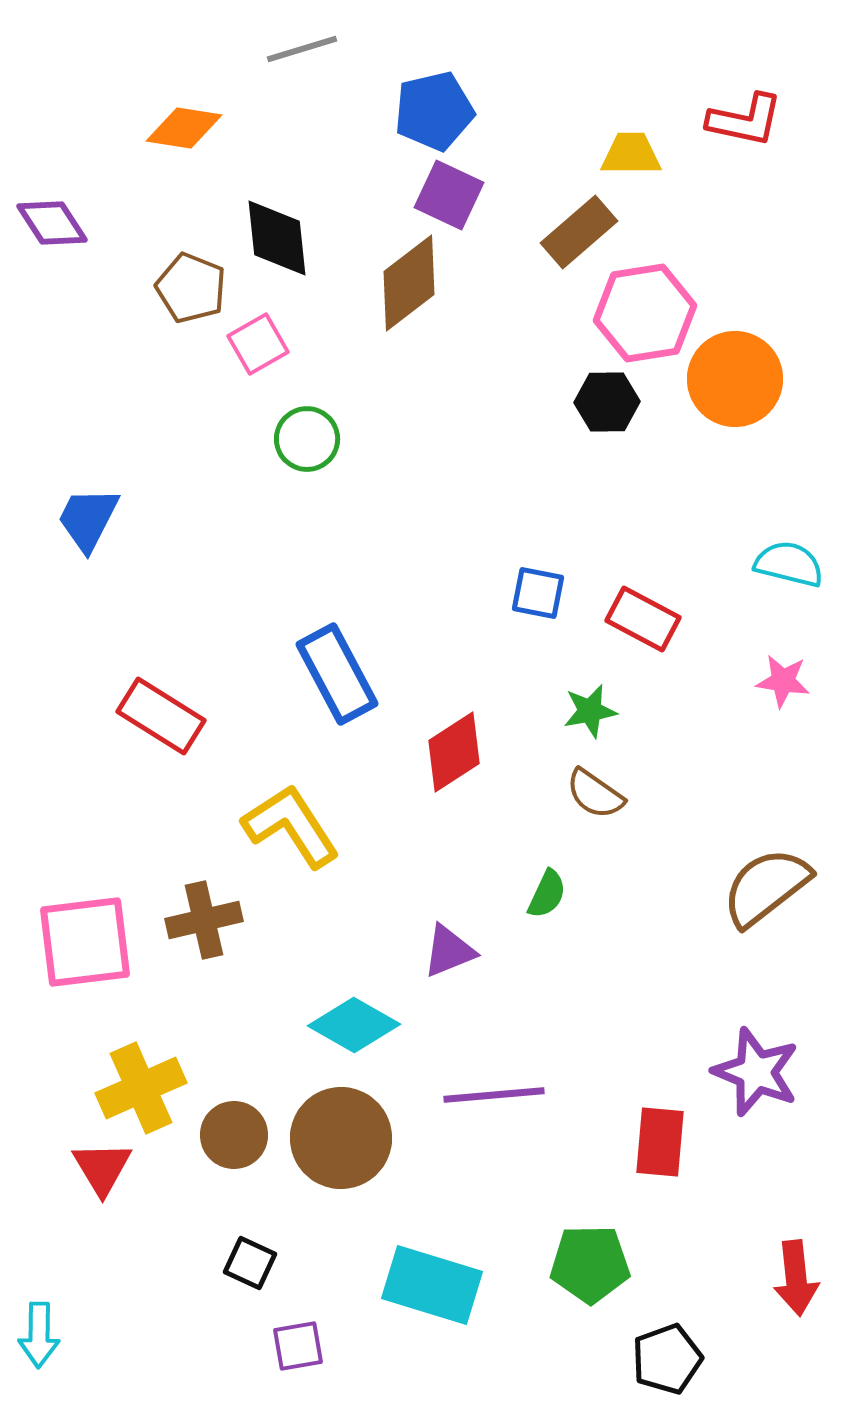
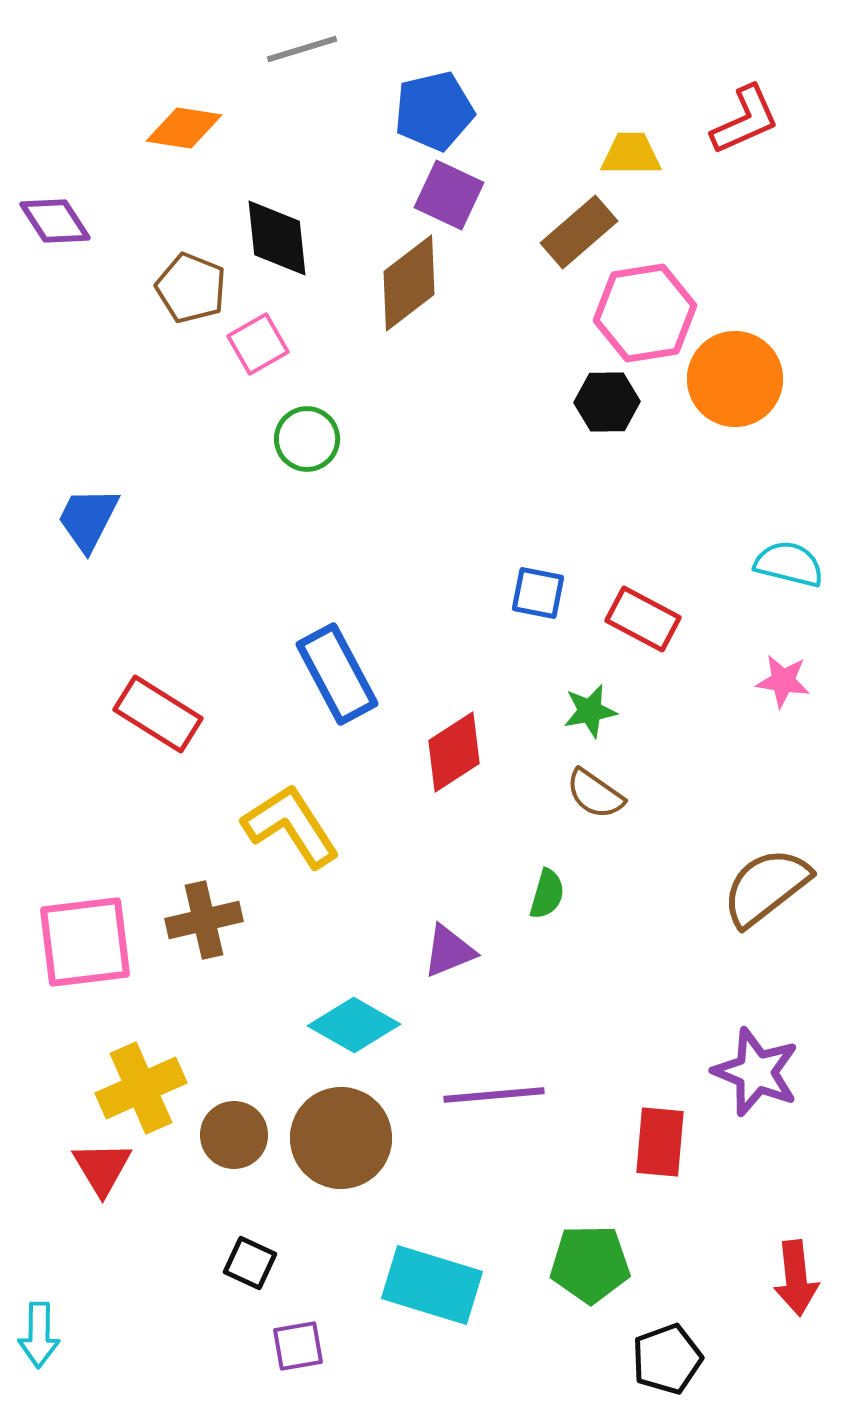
red L-shape at (745, 120): rotated 36 degrees counterclockwise
purple diamond at (52, 223): moved 3 px right, 2 px up
red rectangle at (161, 716): moved 3 px left, 2 px up
green semicircle at (547, 894): rotated 9 degrees counterclockwise
